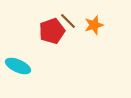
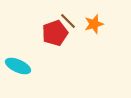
orange star: moved 1 px up
red pentagon: moved 3 px right, 2 px down
